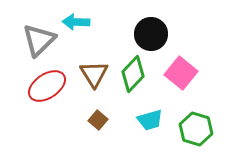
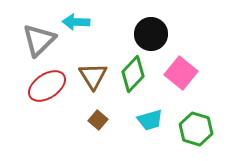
brown triangle: moved 1 px left, 2 px down
